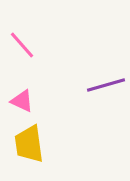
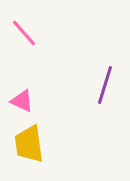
pink line: moved 2 px right, 12 px up
purple line: moved 1 px left; rotated 57 degrees counterclockwise
